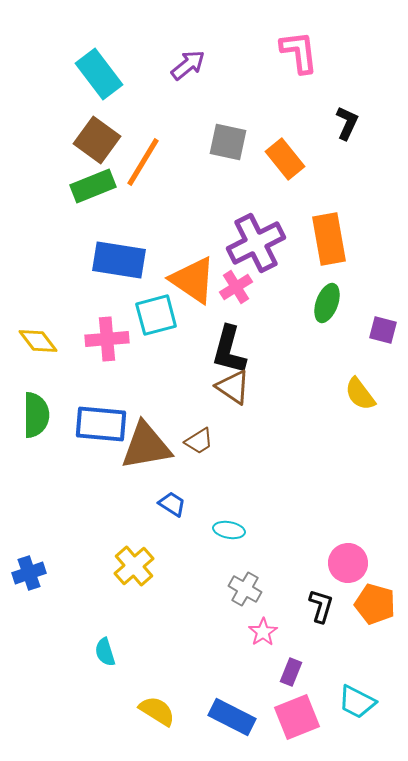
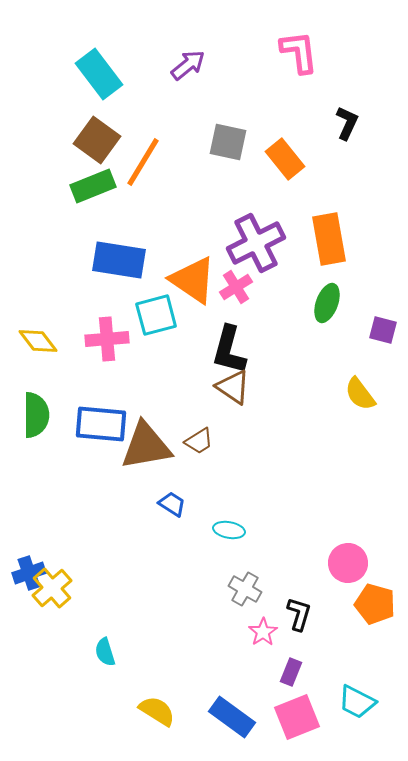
yellow cross at (134, 566): moved 82 px left, 22 px down
black L-shape at (321, 606): moved 22 px left, 8 px down
blue rectangle at (232, 717): rotated 9 degrees clockwise
